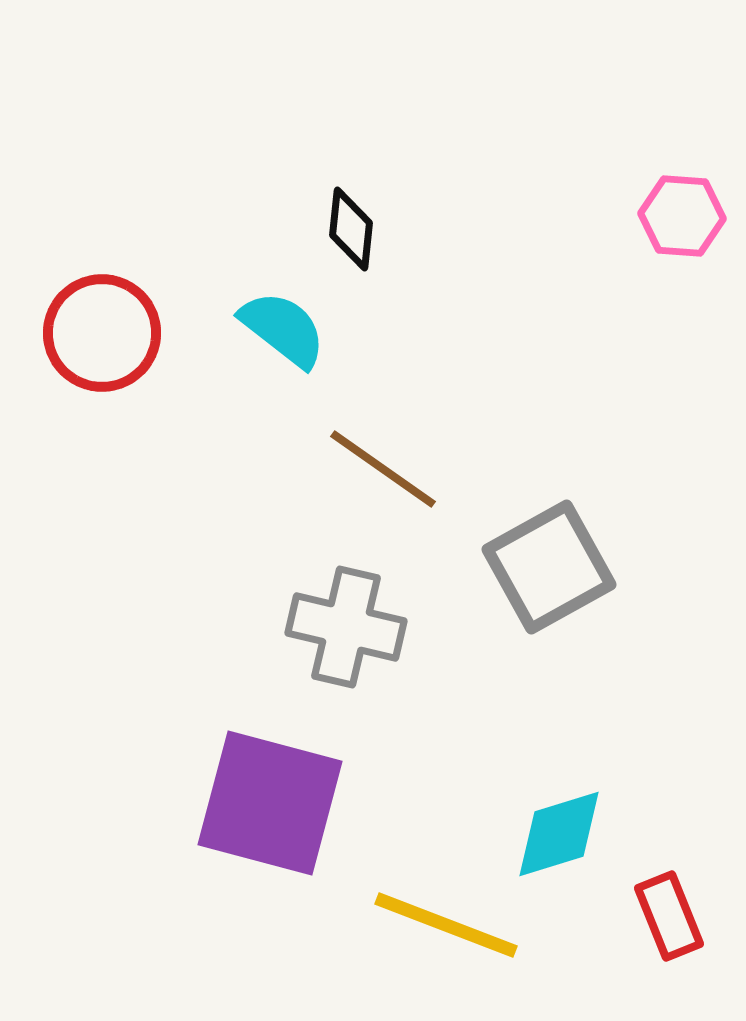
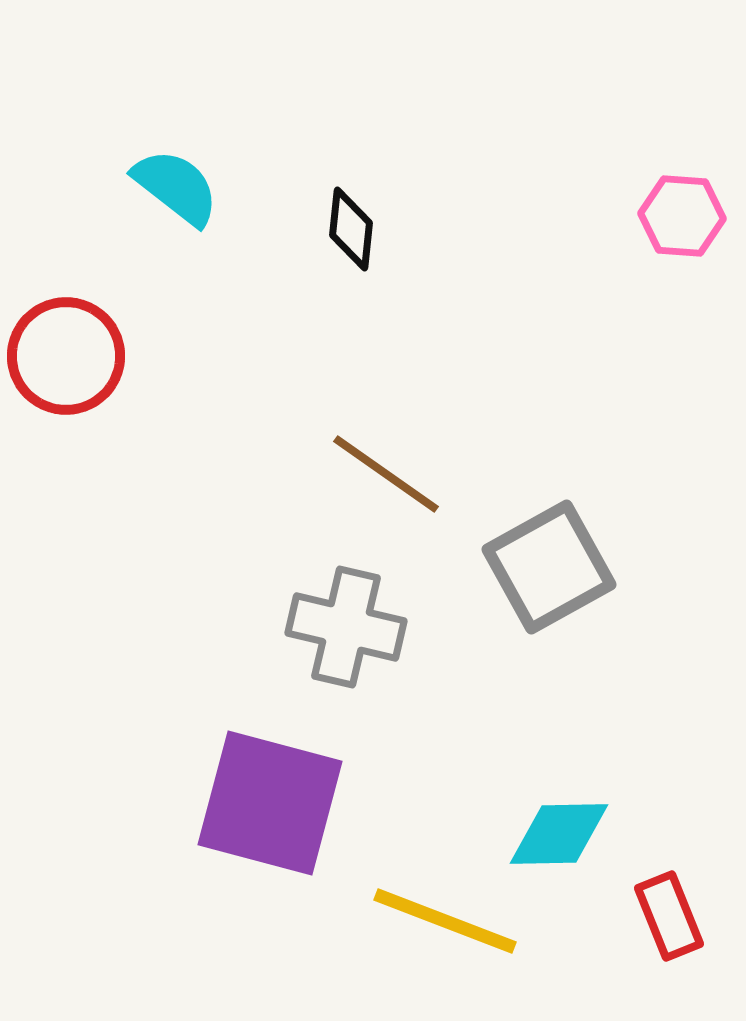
cyan semicircle: moved 107 px left, 142 px up
red circle: moved 36 px left, 23 px down
brown line: moved 3 px right, 5 px down
cyan diamond: rotated 16 degrees clockwise
yellow line: moved 1 px left, 4 px up
